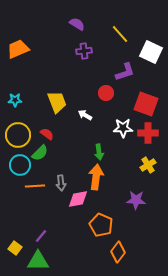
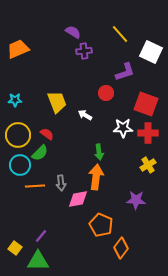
purple semicircle: moved 4 px left, 8 px down
orange diamond: moved 3 px right, 4 px up
